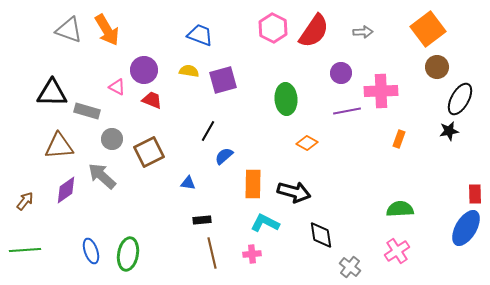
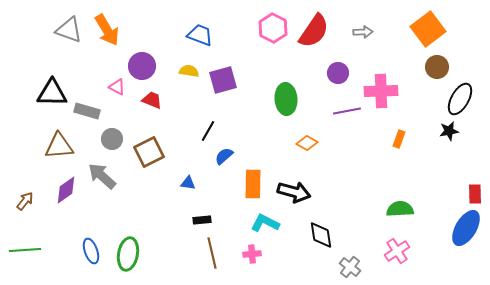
purple circle at (144, 70): moved 2 px left, 4 px up
purple circle at (341, 73): moved 3 px left
